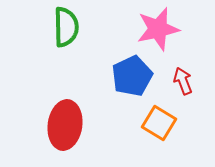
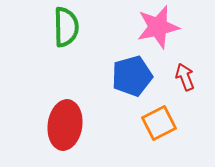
pink star: moved 2 px up
blue pentagon: rotated 9 degrees clockwise
red arrow: moved 2 px right, 4 px up
orange square: rotated 32 degrees clockwise
